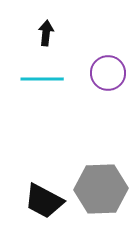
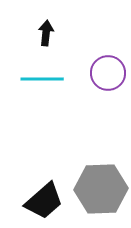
black trapezoid: rotated 69 degrees counterclockwise
